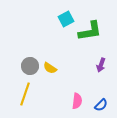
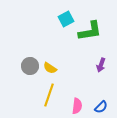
yellow line: moved 24 px right, 1 px down
pink semicircle: moved 5 px down
blue semicircle: moved 2 px down
